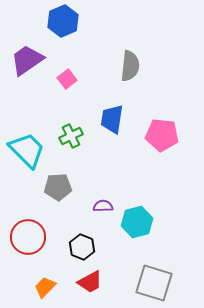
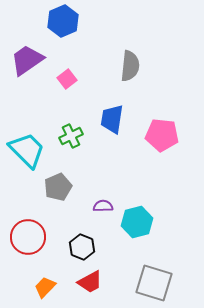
gray pentagon: rotated 20 degrees counterclockwise
